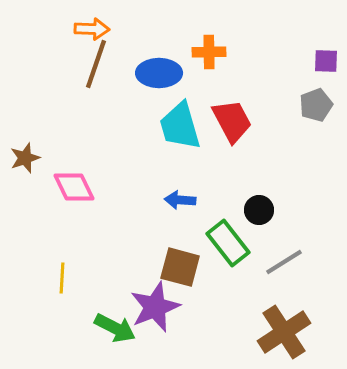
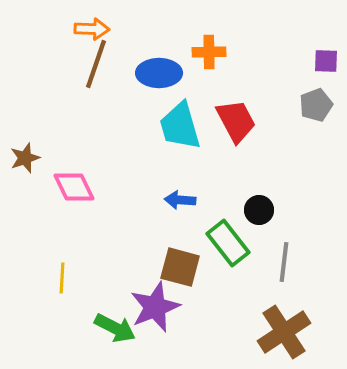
red trapezoid: moved 4 px right
gray line: rotated 51 degrees counterclockwise
